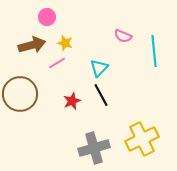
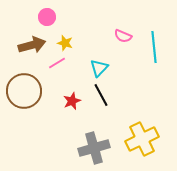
cyan line: moved 4 px up
brown circle: moved 4 px right, 3 px up
